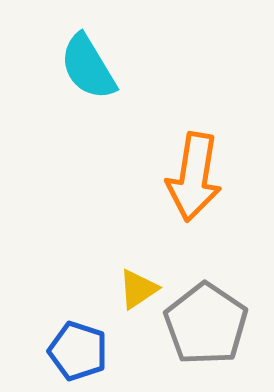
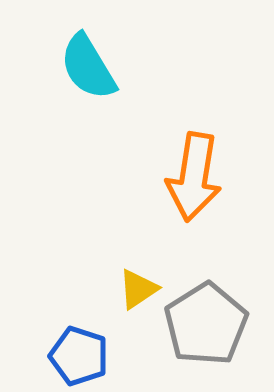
gray pentagon: rotated 6 degrees clockwise
blue pentagon: moved 1 px right, 5 px down
